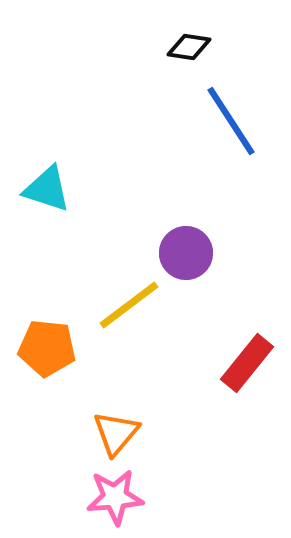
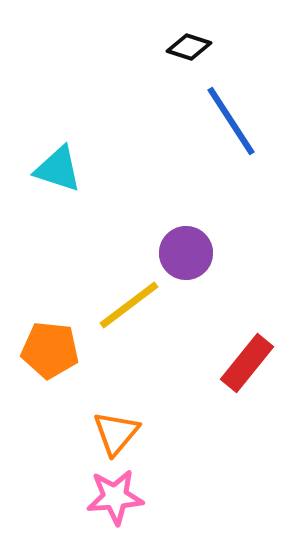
black diamond: rotated 9 degrees clockwise
cyan triangle: moved 11 px right, 20 px up
orange pentagon: moved 3 px right, 2 px down
